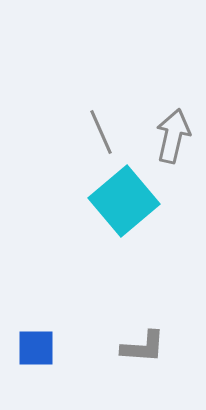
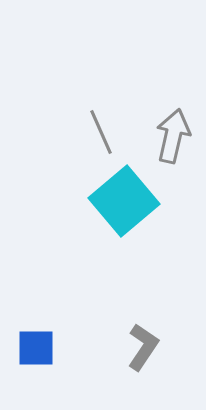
gray L-shape: rotated 60 degrees counterclockwise
